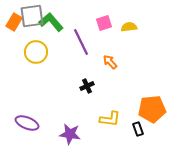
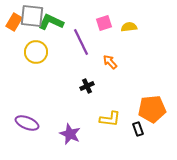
gray square: rotated 15 degrees clockwise
green L-shape: rotated 25 degrees counterclockwise
purple star: rotated 15 degrees clockwise
